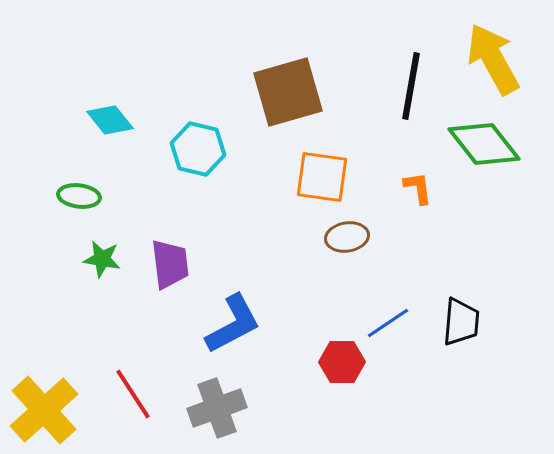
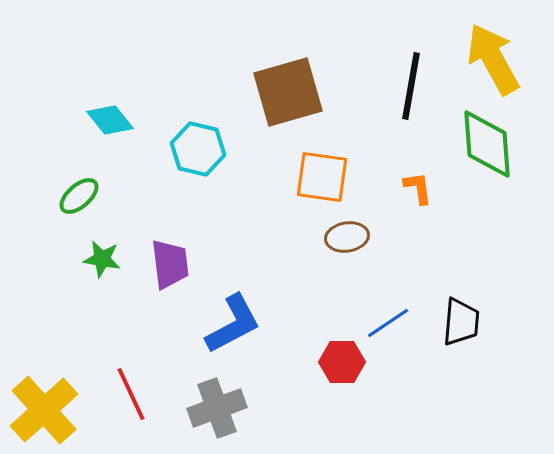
green diamond: moved 3 px right; rotated 34 degrees clockwise
green ellipse: rotated 48 degrees counterclockwise
red line: moved 2 px left; rotated 8 degrees clockwise
